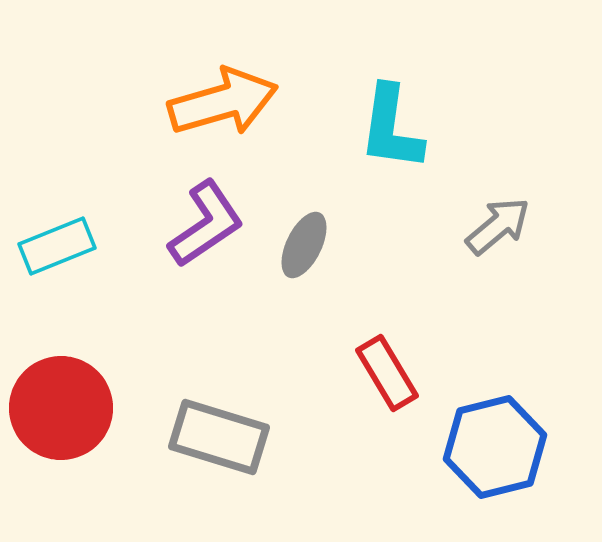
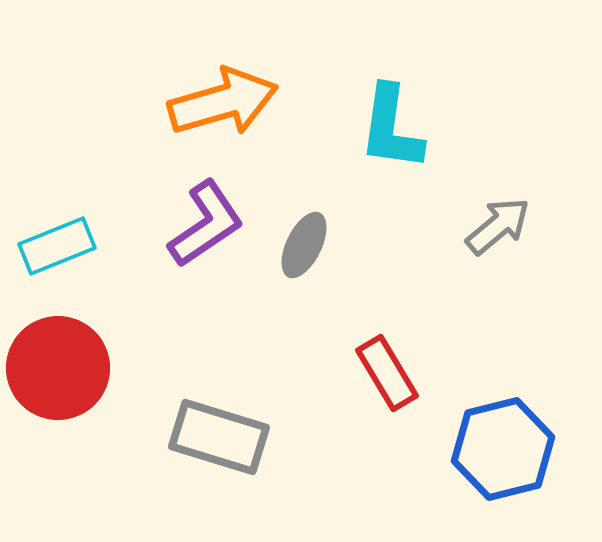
red circle: moved 3 px left, 40 px up
blue hexagon: moved 8 px right, 2 px down
